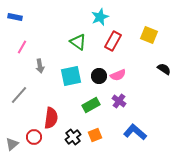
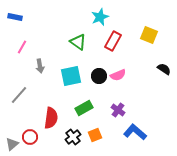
purple cross: moved 1 px left, 9 px down
green rectangle: moved 7 px left, 3 px down
red circle: moved 4 px left
